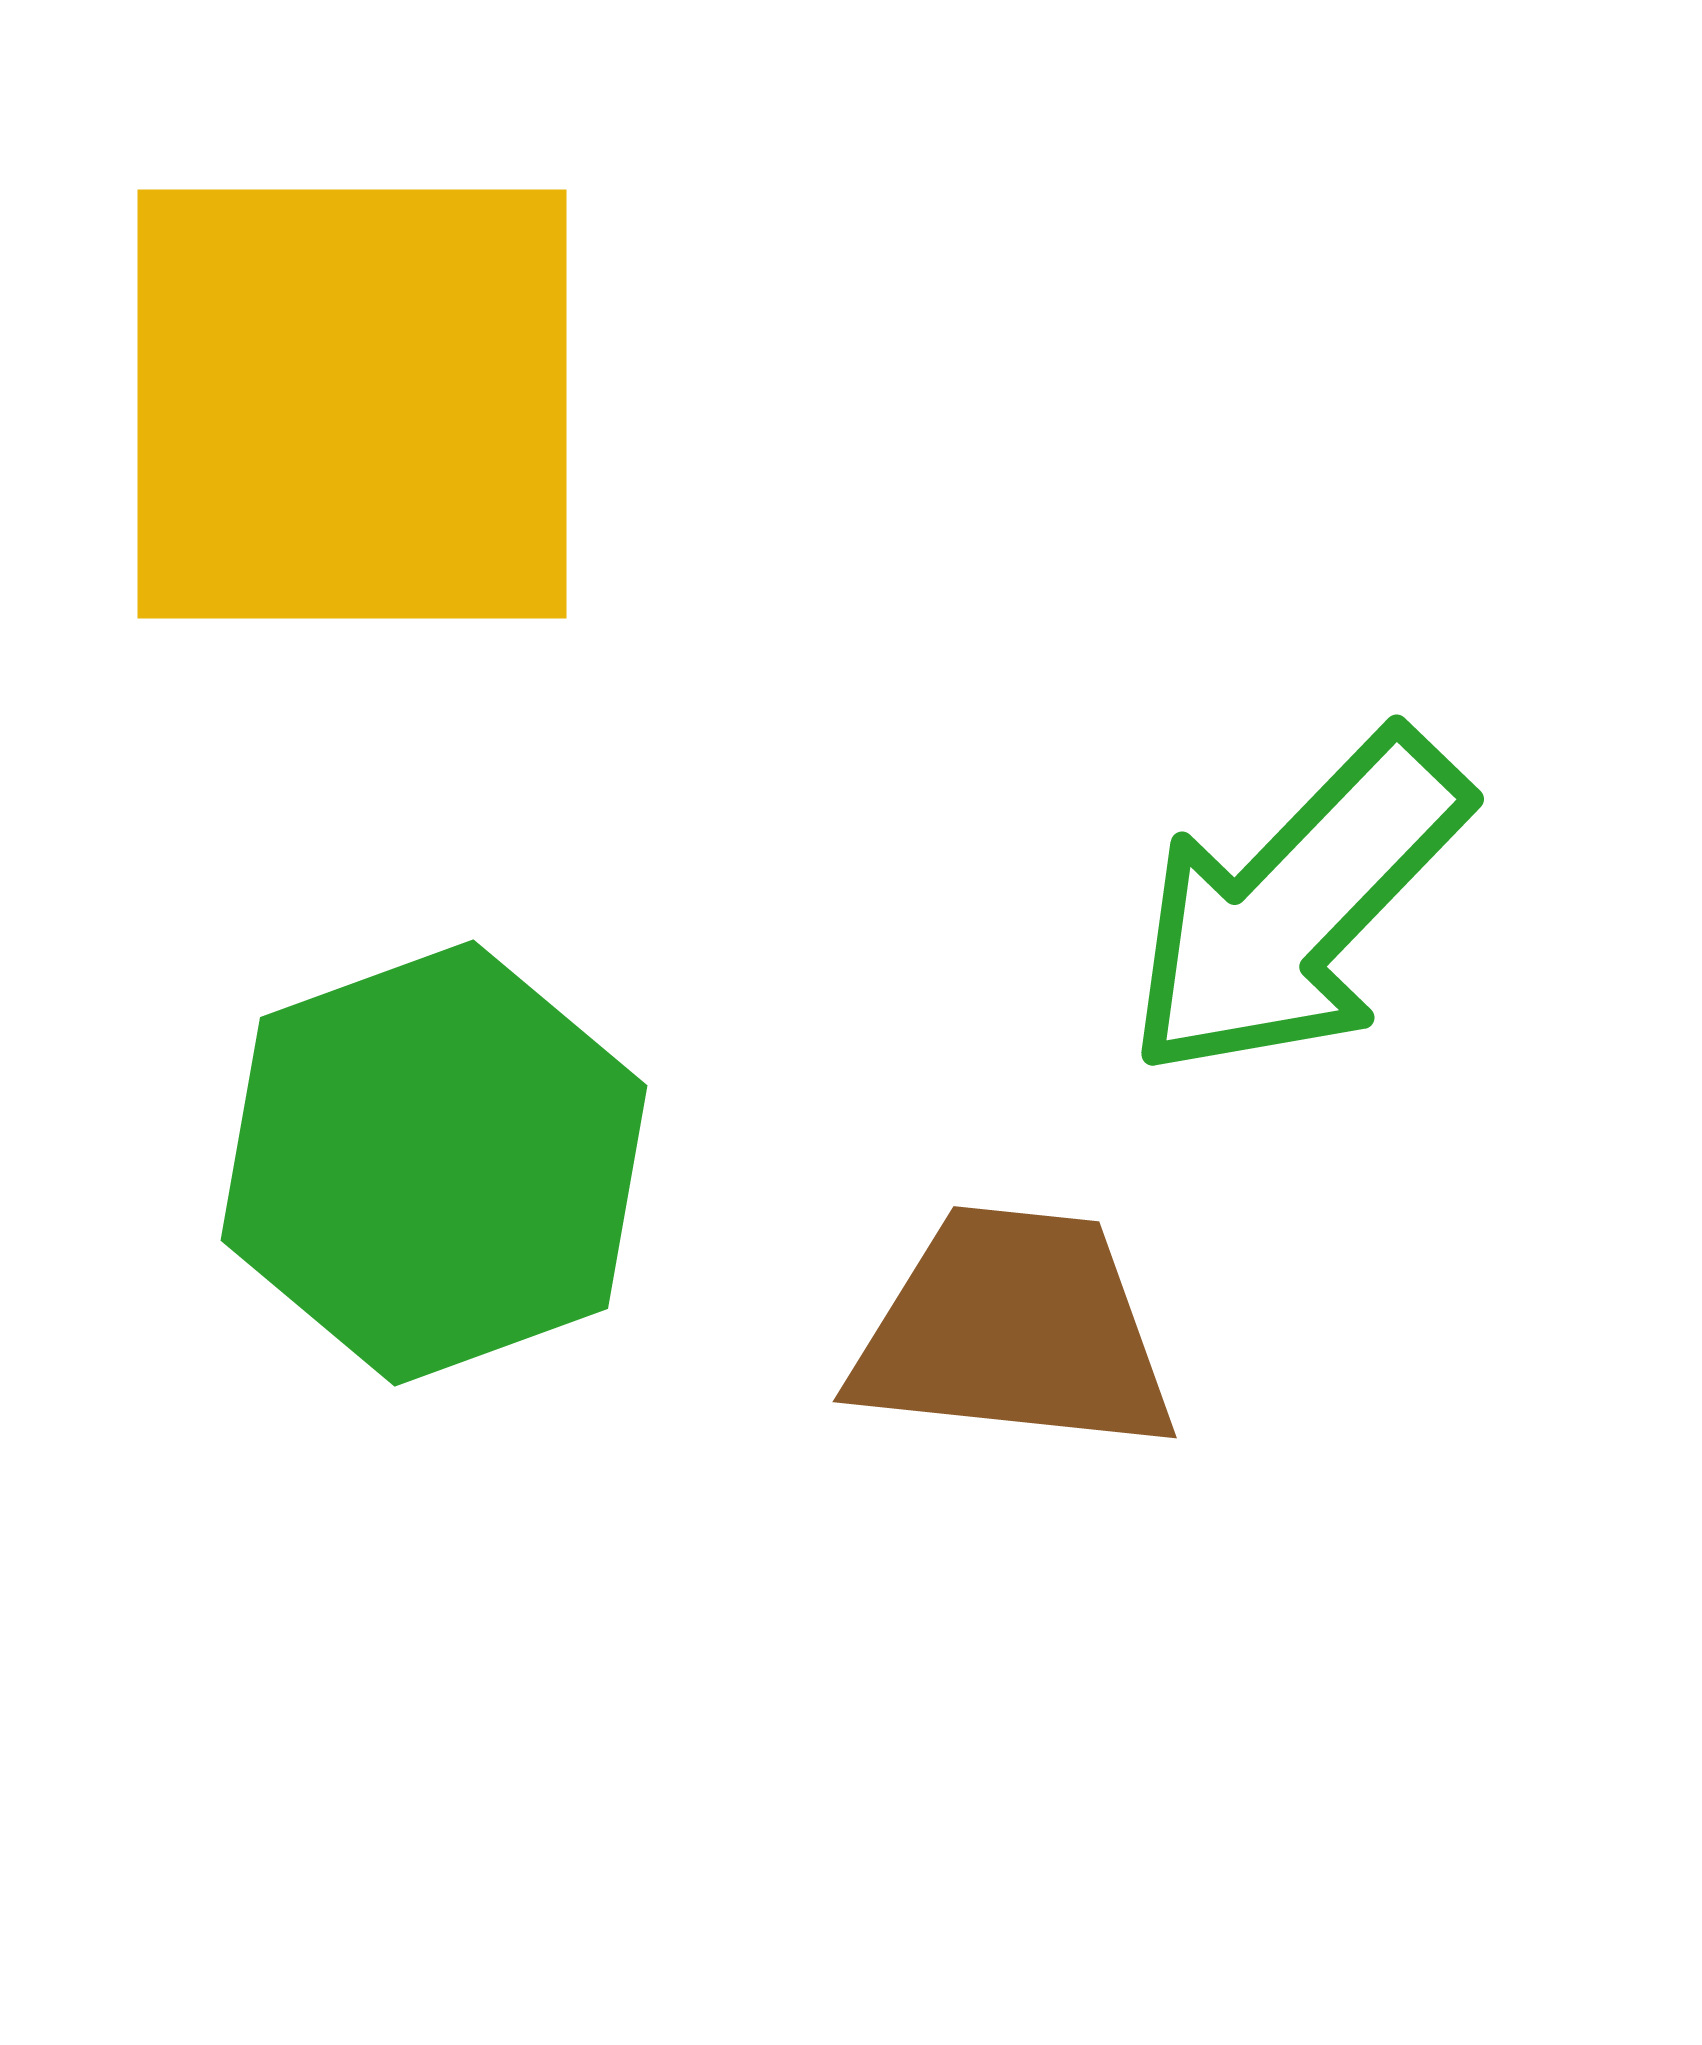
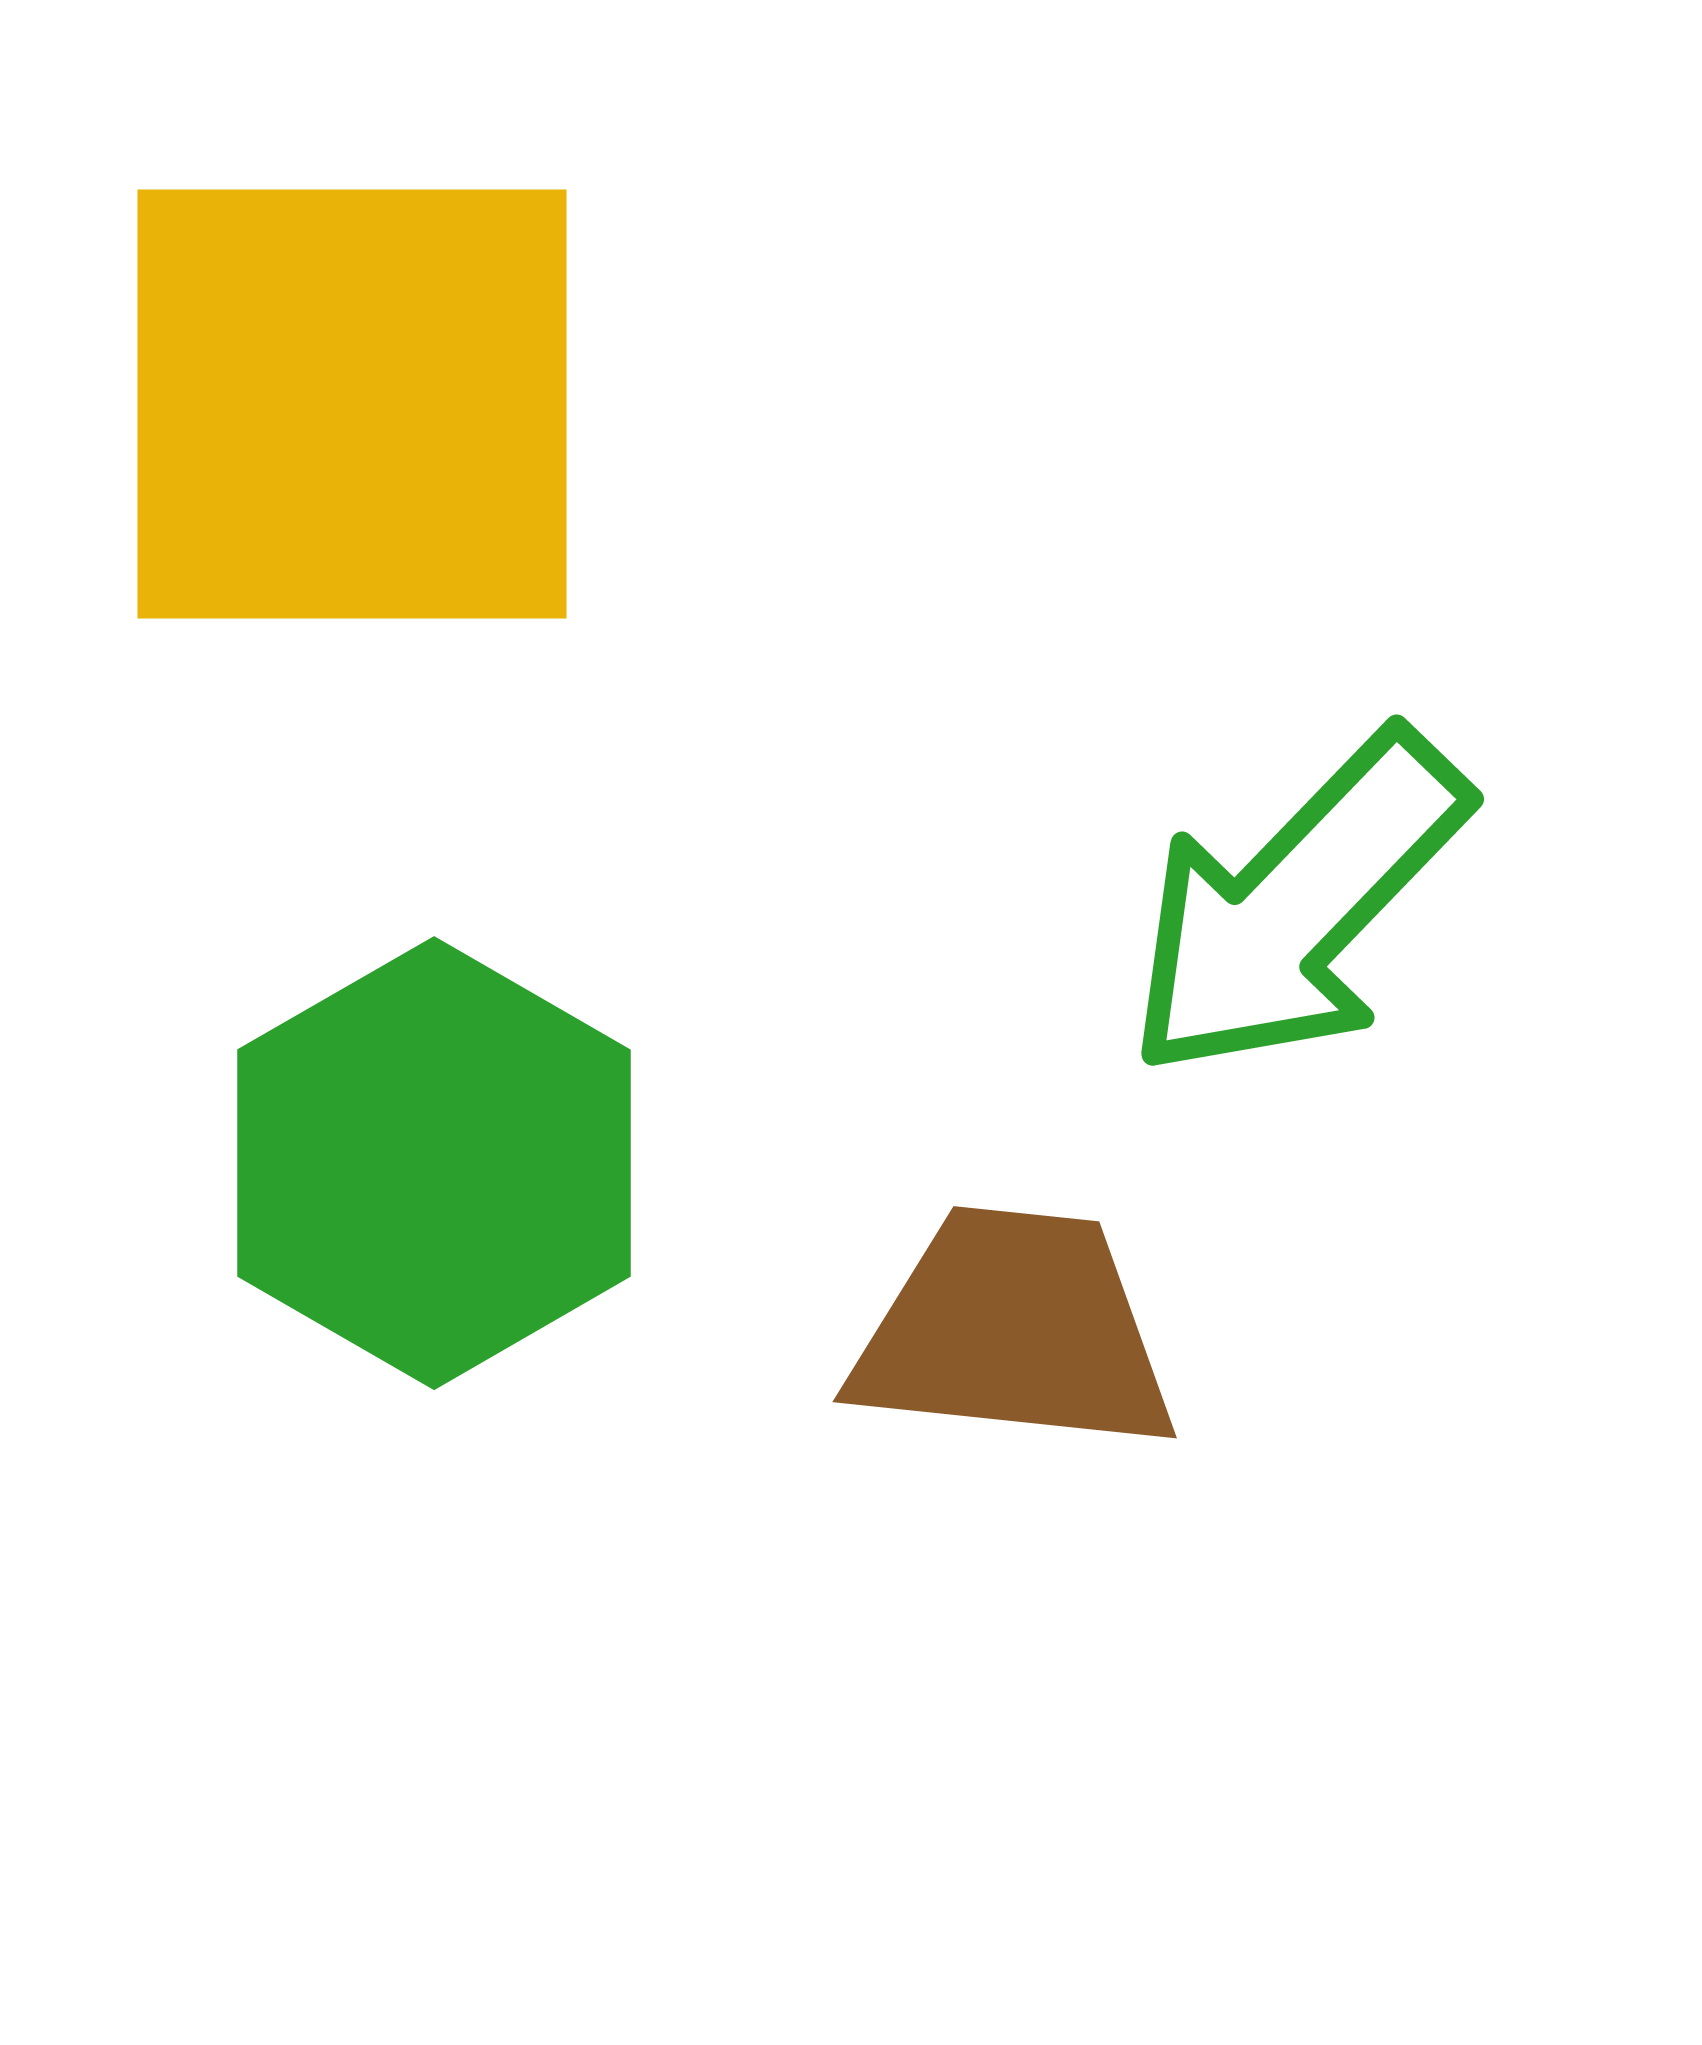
green hexagon: rotated 10 degrees counterclockwise
